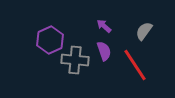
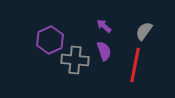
red line: rotated 44 degrees clockwise
